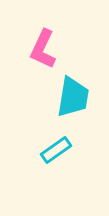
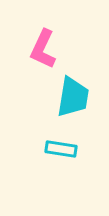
cyan rectangle: moved 5 px right, 1 px up; rotated 44 degrees clockwise
